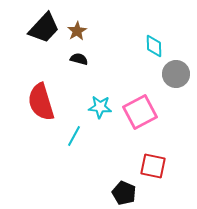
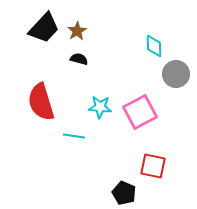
cyan line: rotated 70 degrees clockwise
